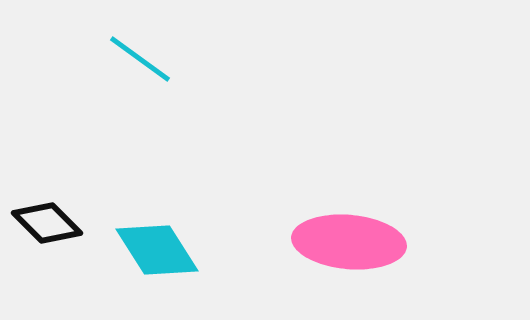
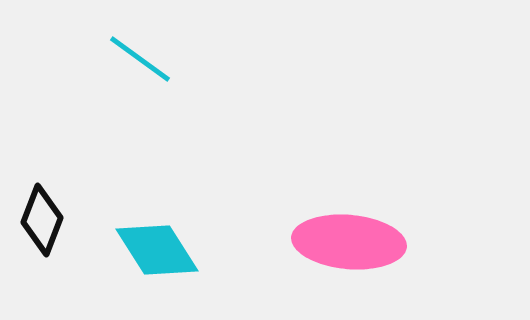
black diamond: moved 5 px left, 3 px up; rotated 66 degrees clockwise
